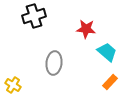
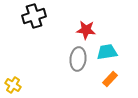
red star: moved 1 px down
cyan trapezoid: rotated 50 degrees counterclockwise
gray ellipse: moved 24 px right, 4 px up
orange rectangle: moved 3 px up
